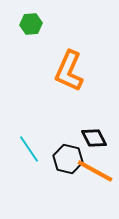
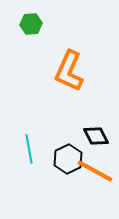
black diamond: moved 2 px right, 2 px up
cyan line: rotated 24 degrees clockwise
black hexagon: rotated 20 degrees clockwise
